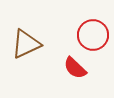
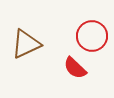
red circle: moved 1 px left, 1 px down
